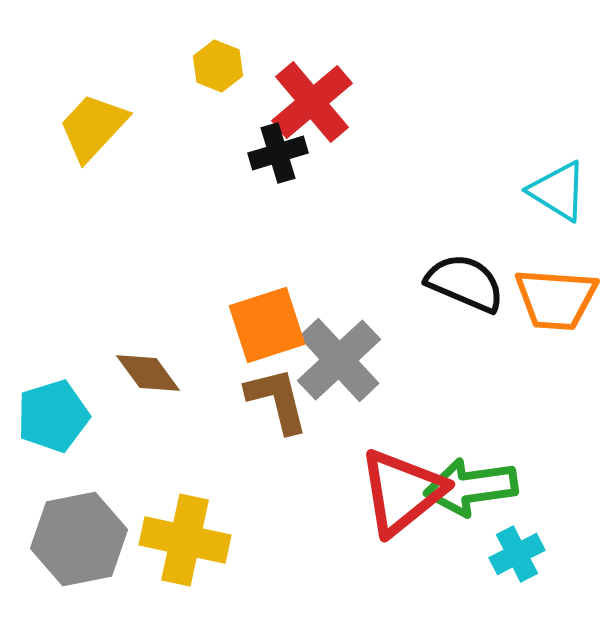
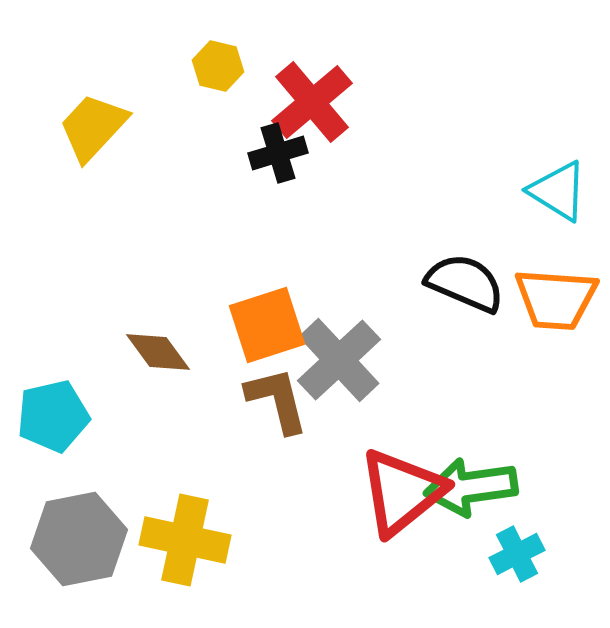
yellow hexagon: rotated 9 degrees counterclockwise
brown diamond: moved 10 px right, 21 px up
cyan pentagon: rotated 4 degrees clockwise
